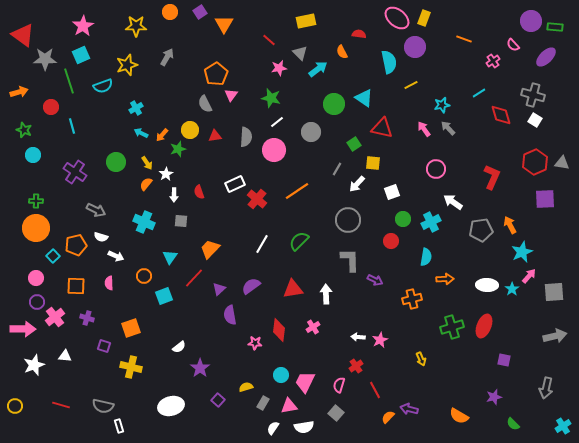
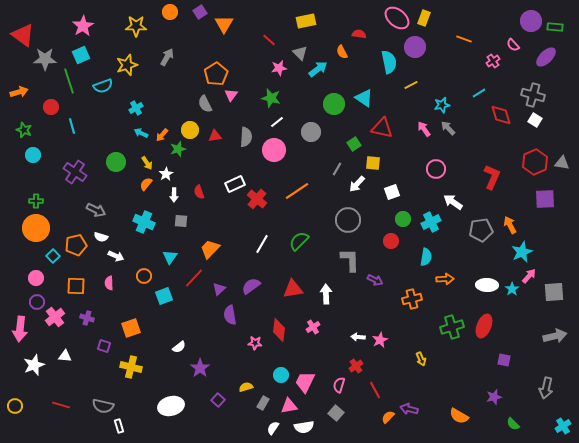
pink arrow at (23, 329): moved 3 px left; rotated 95 degrees clockwise
